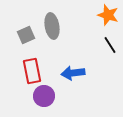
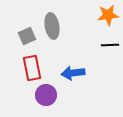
orange star: rotated 25 degrees counterclockwise
gray square: moved 1 px right, 1 px down
black line: rotated 60 degrees counterclockwise
red rectangle: moved 3 px up
purple circle: moved 2 px right, 1 px up
